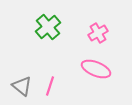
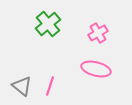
green cross: moved 3 px up
pink ellipse: rotated 8 degrees counterclockwise
